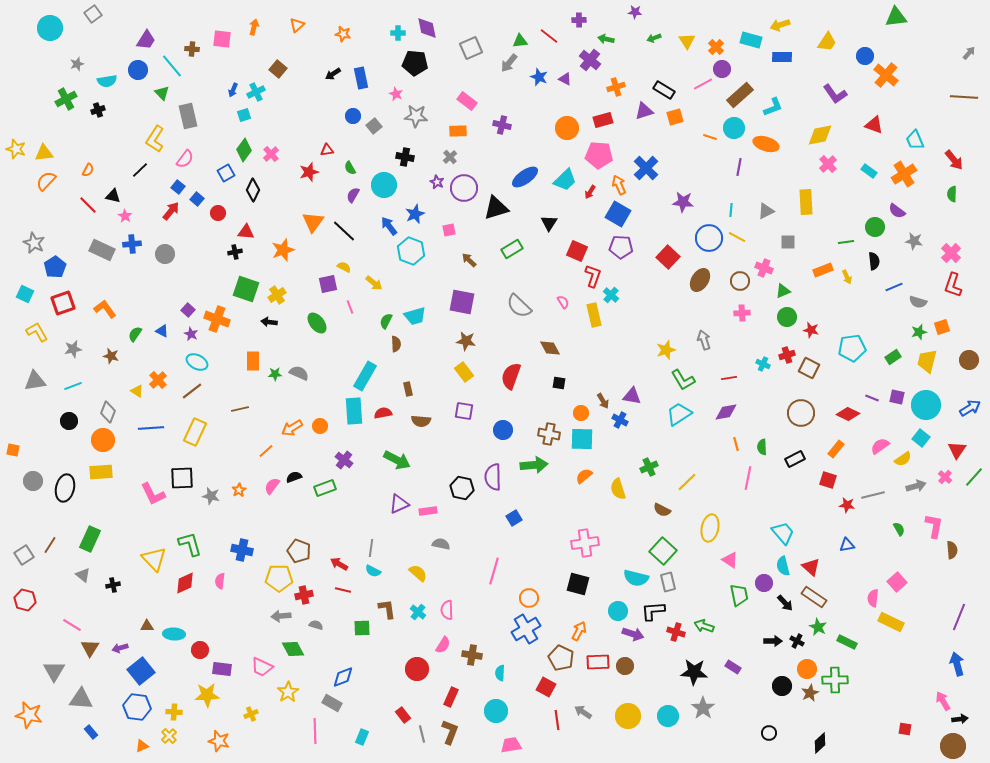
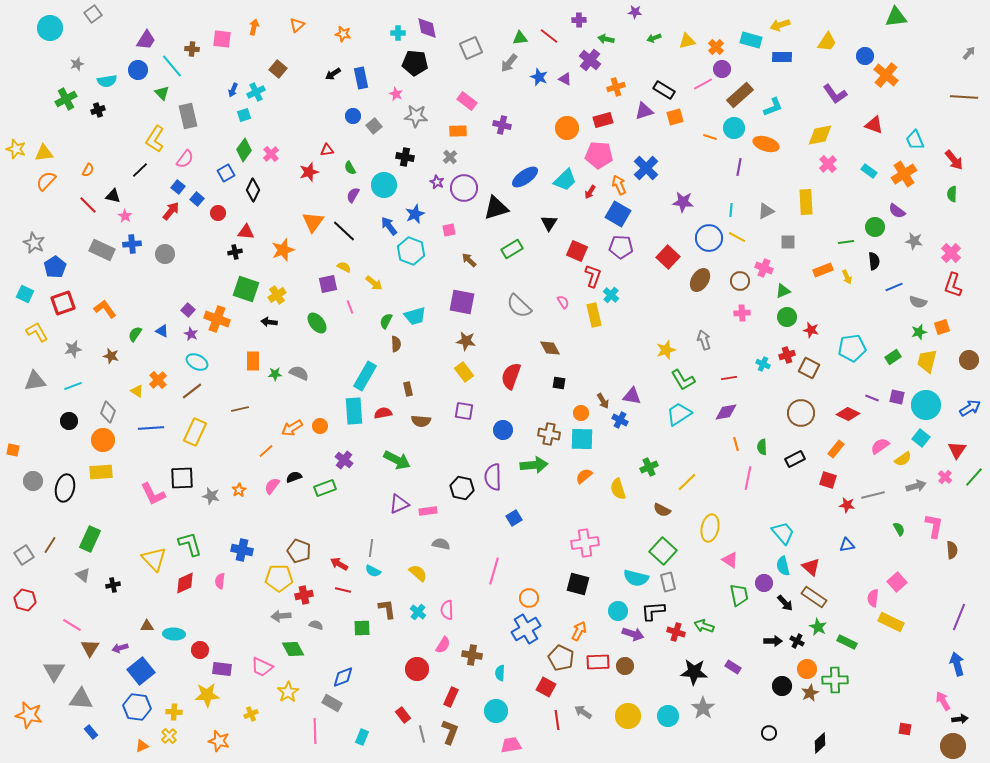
green triangle at (520, 41): moved 3 px up
yellow triangle at (687, 41): rotated 48 degrees clockwise
